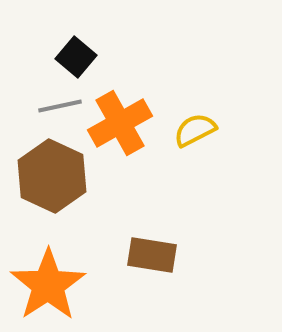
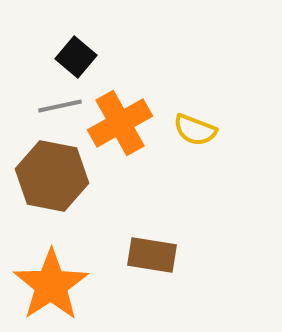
yellow semicircle: rotated 132 degrees counterclockwise
brown hexagon: rotated 14 degrees counterclockwise
orange star: moved 3 px right
